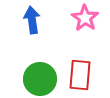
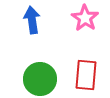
red rectangle: moved 6 px right
